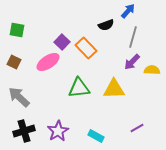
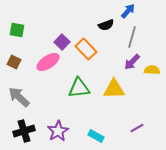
gray line: moved 1 px left
orange rectangle: moved 1 px down
